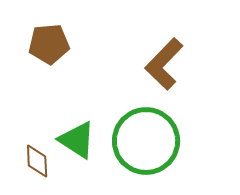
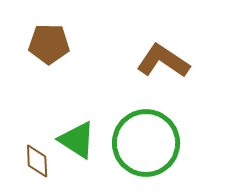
brown pentagon: rotated 6 degrees clockwise
brown L-shape: moved 1 px left, 3 px up; rotated 80 degrees clockwise
green circle: moved 2 px down
